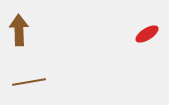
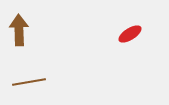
red ellipse: moved 17 px left
